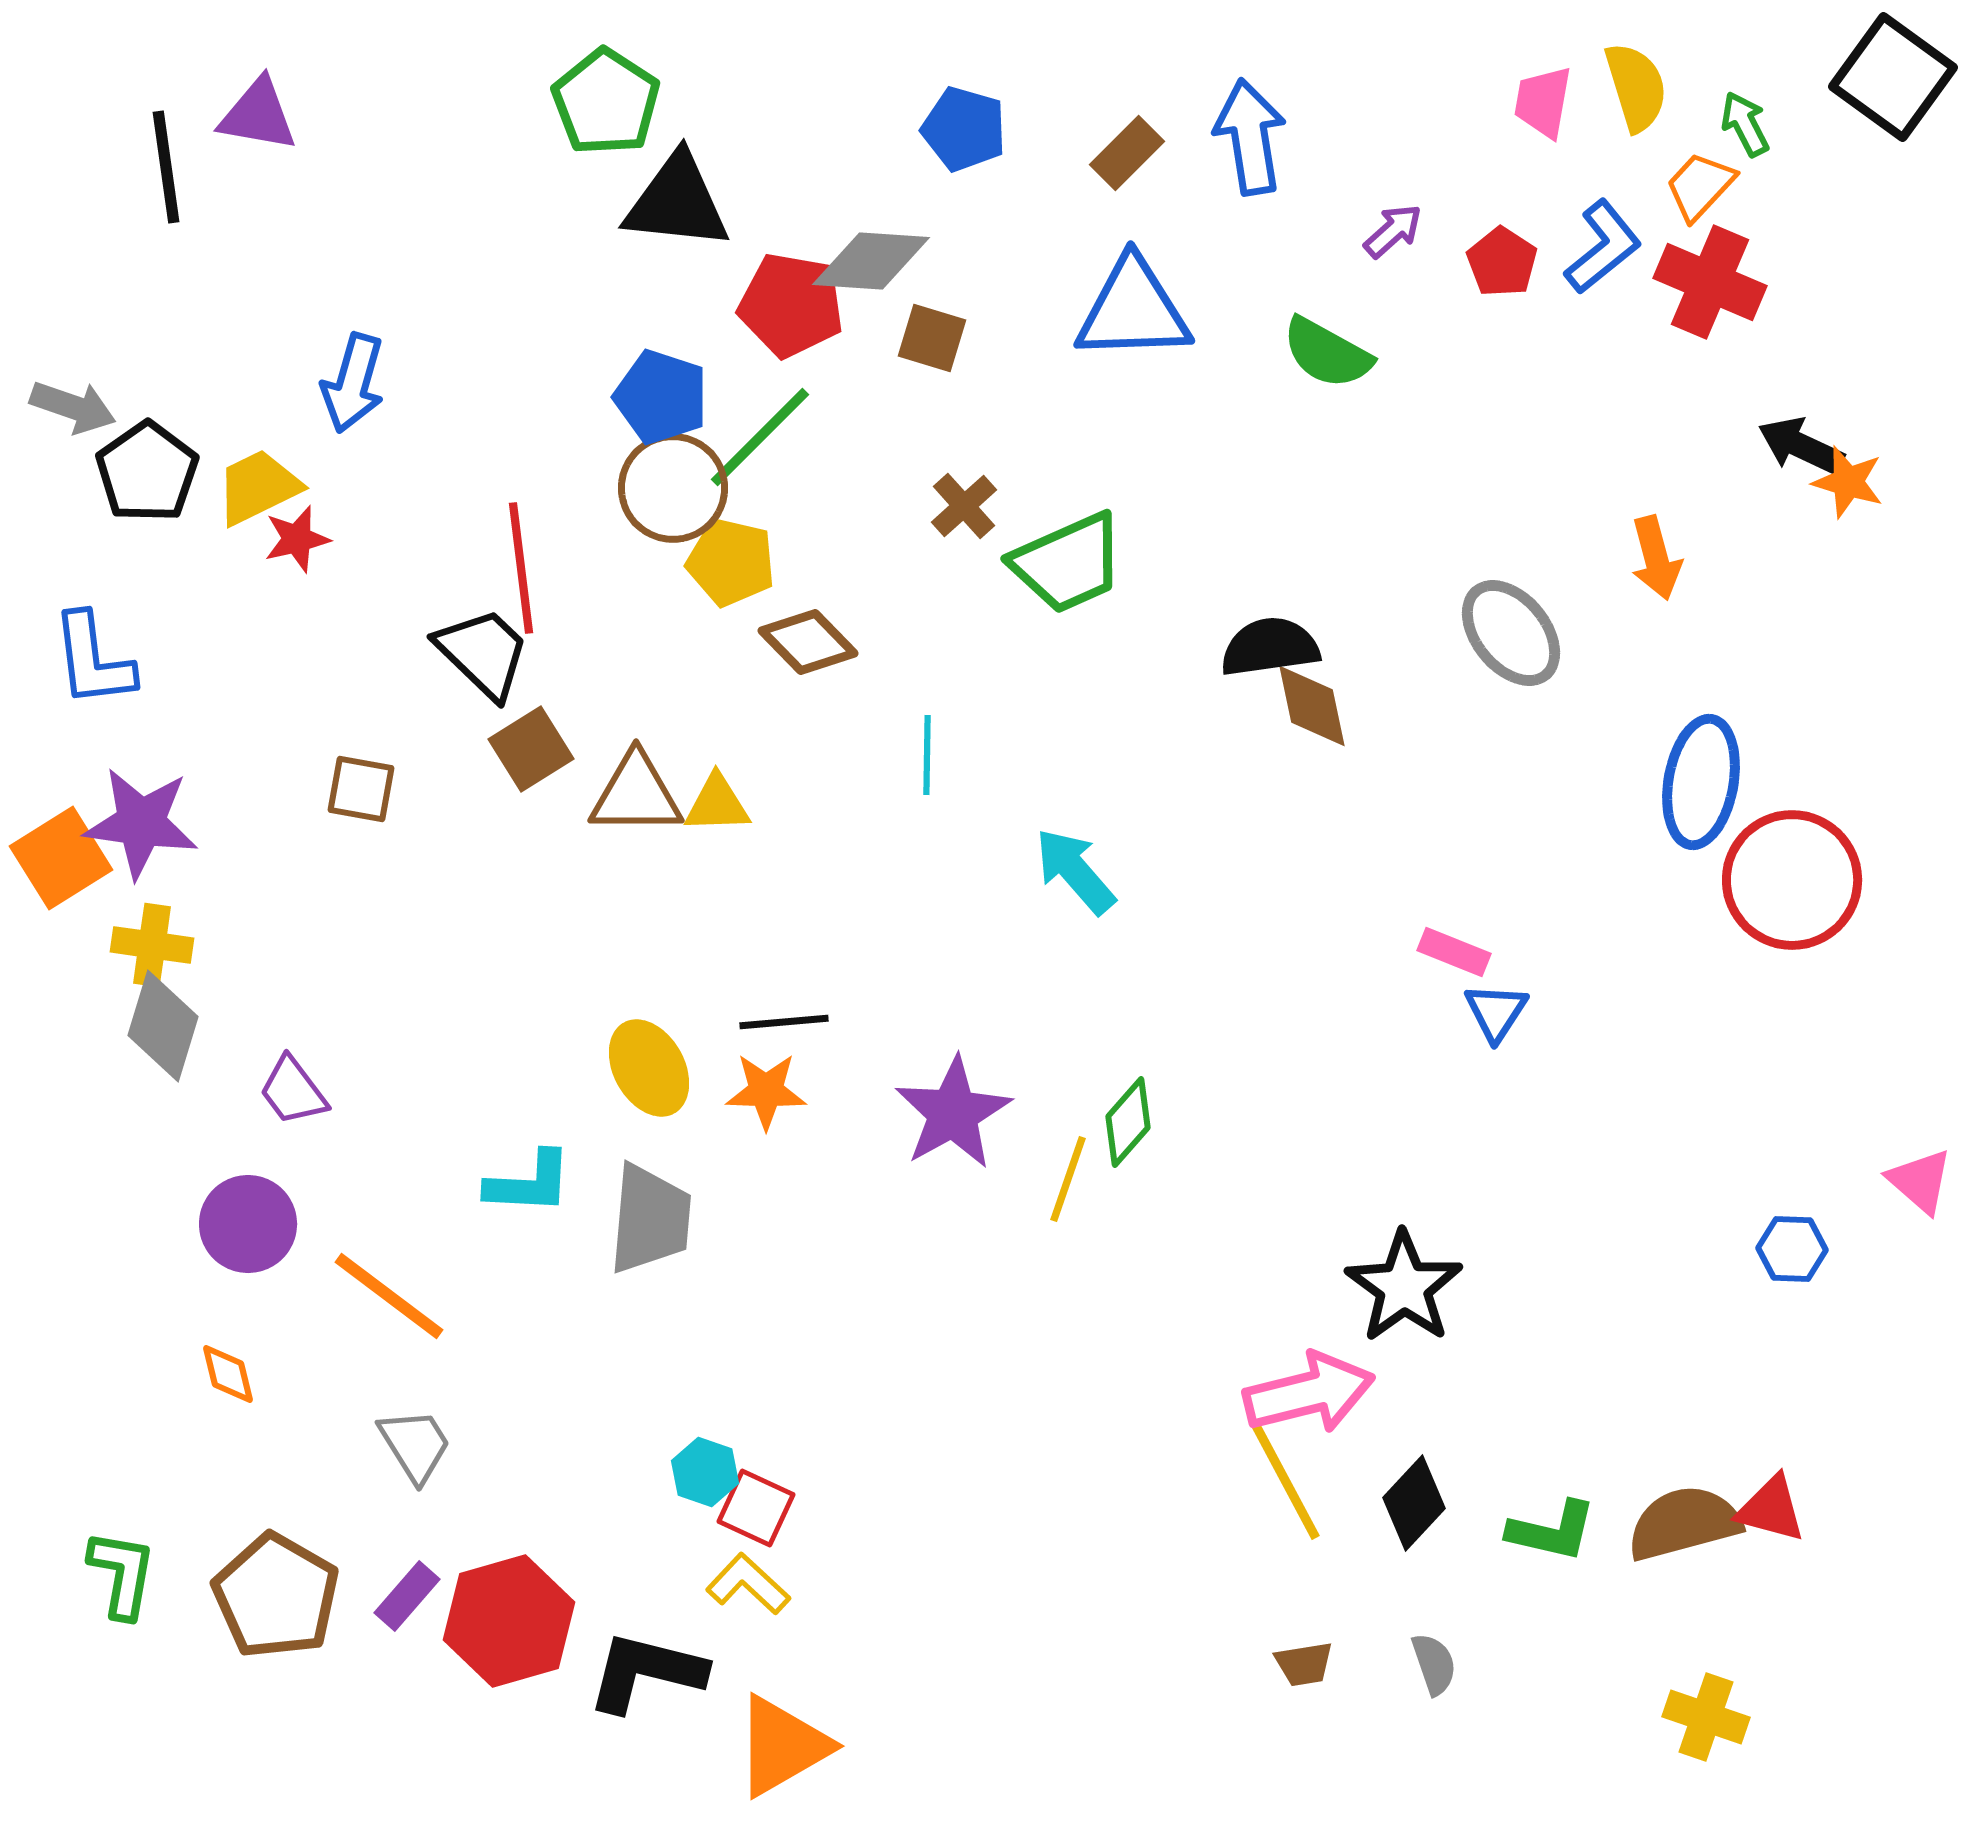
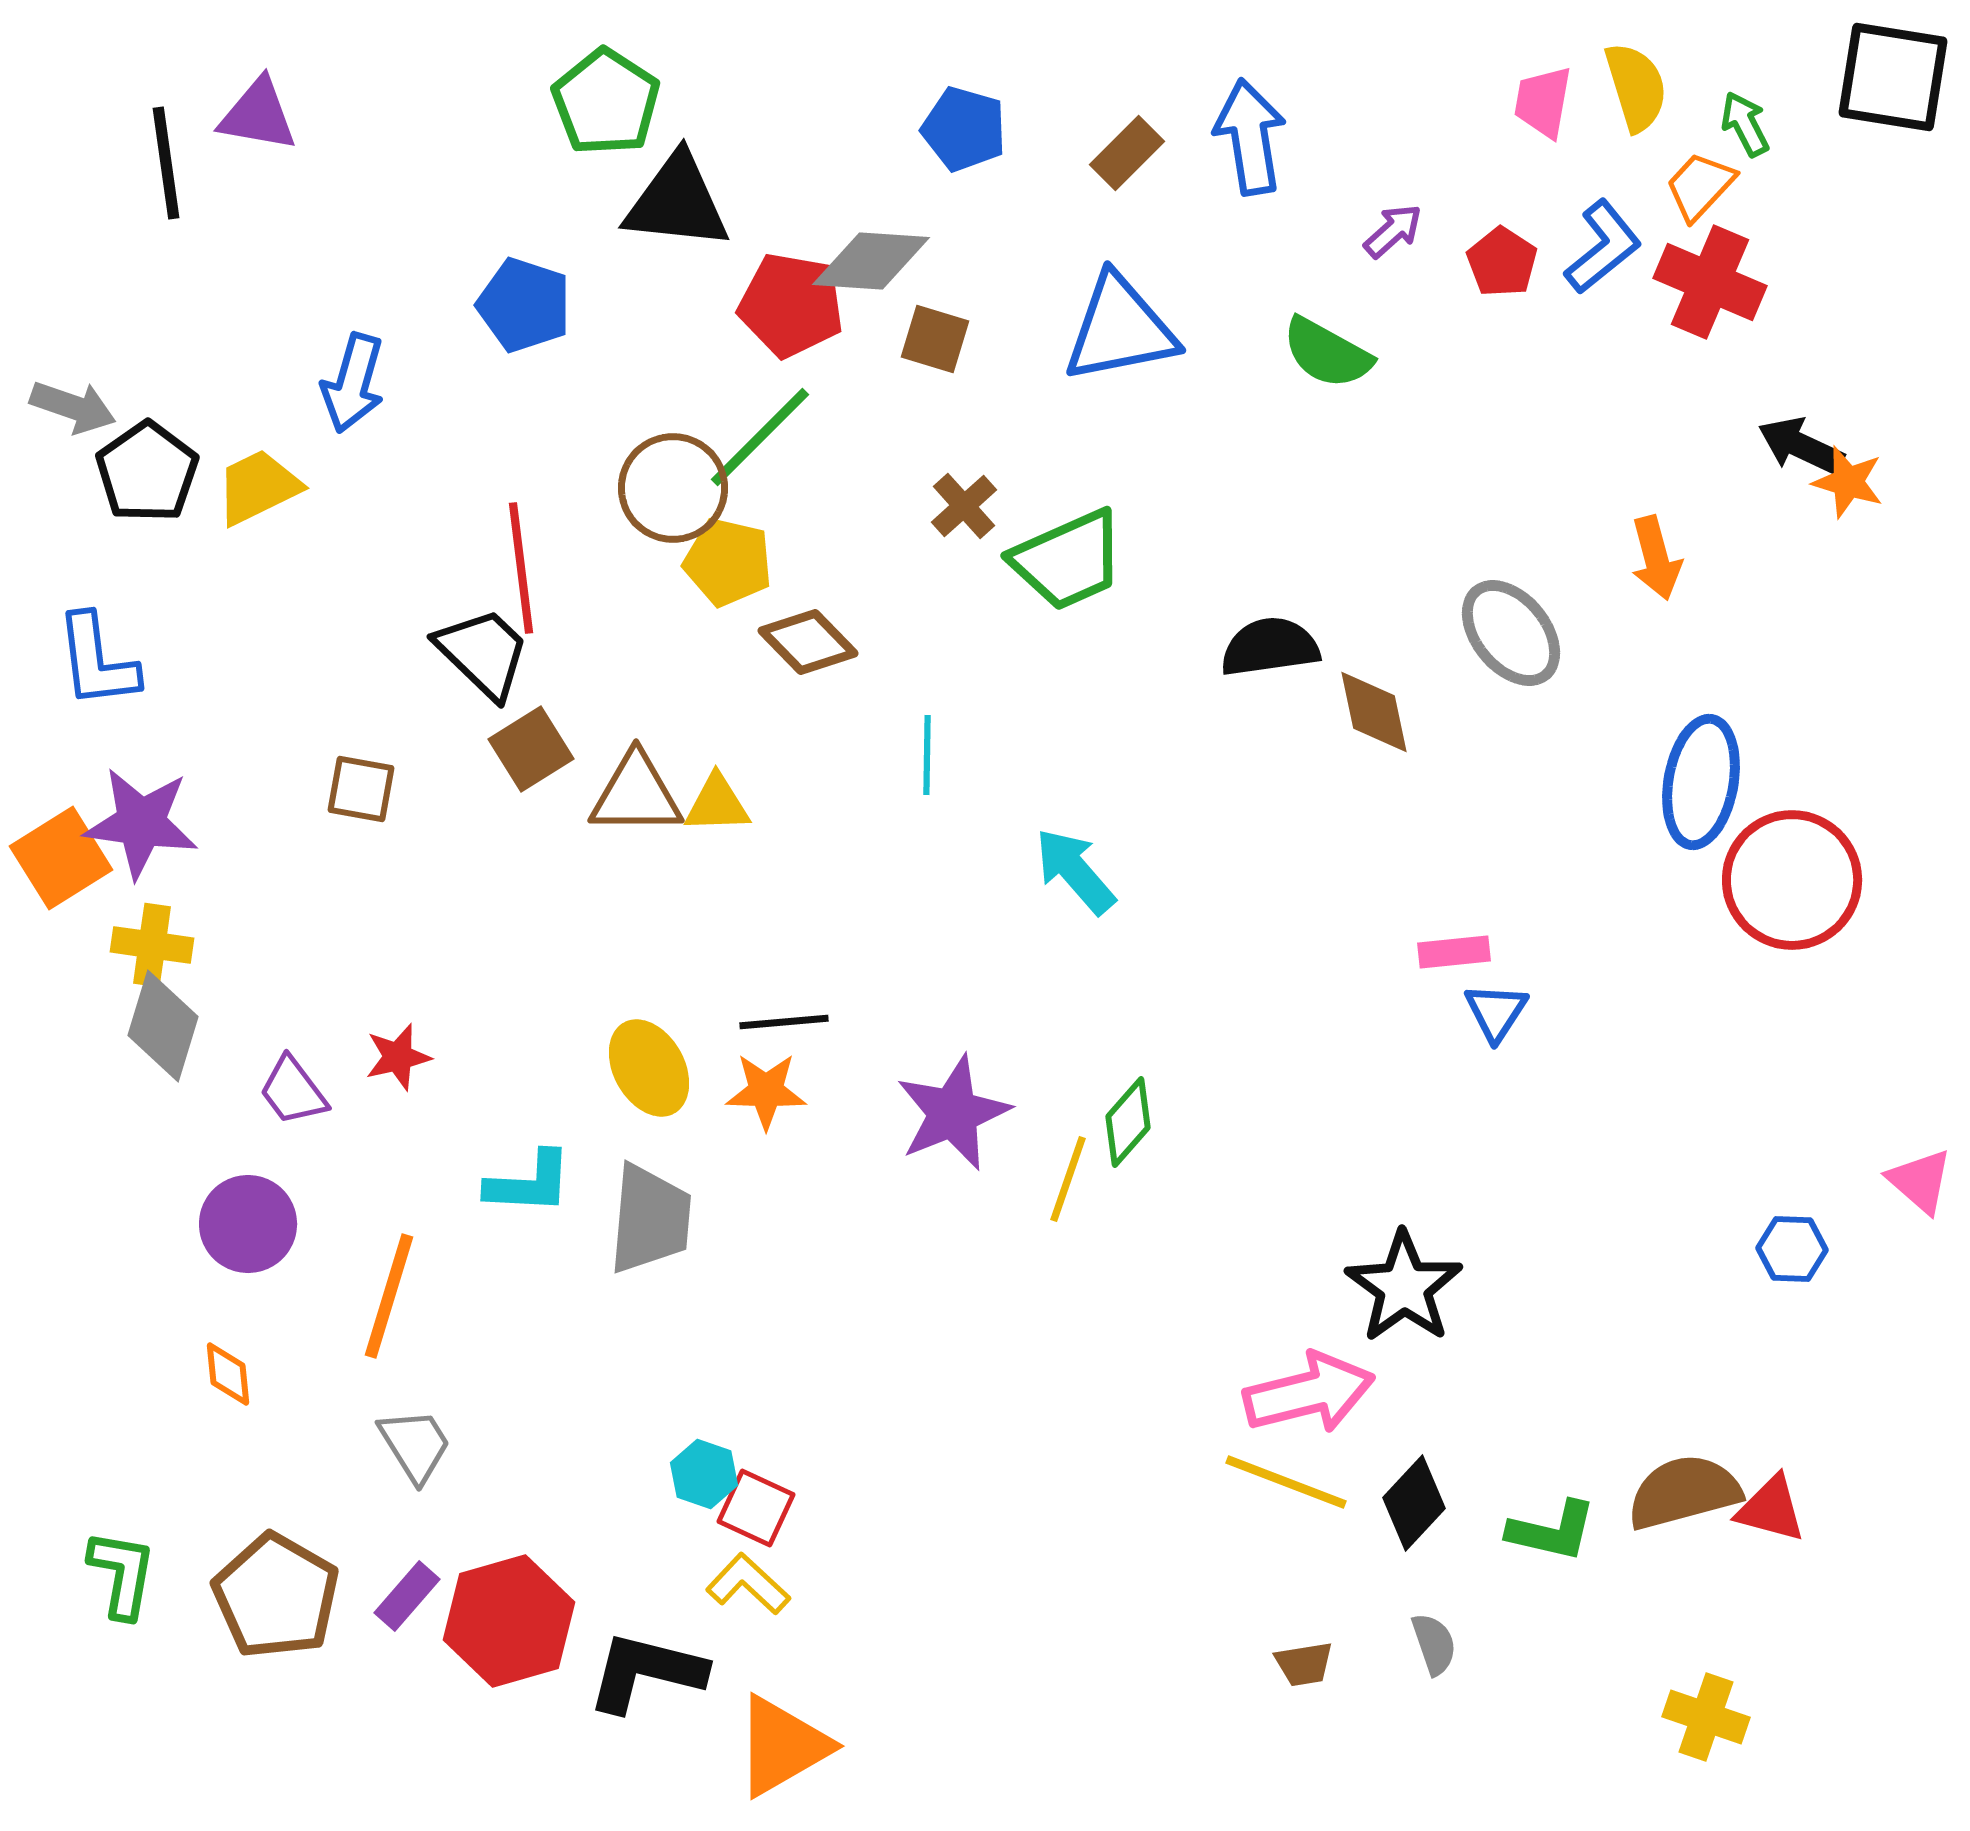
black square at (1893, 77): rotated 27 degrees counterclockwise
black line at (166, 167): moved 4 px up
blue triangle at (1133, 310): moved 13 px left, 19 px down; rotated 9 degrees counterclockwise
brown square at (932, 338): moved 3 px right, 1 px down
blue pentagon at (661, 397): moved 137 px left, 92 px up
red star at (297, 539): moved 101 px right, 518 px down
yellow pentagon at (731, 562): moved 3 px left
green trapezoid at (1068, 563): moved 3 px up
blue L-shape at (93, 660): moved 4 px right, 1 px down
brown diamond at (1312, 706): moved 62 px right, 6 px down
pink rectangle at (1454, 952): rotated 28 degrees counterclockwise
purple star at (953, 1113): rotated 7 degrees clockwise
orange line at (389, 1296): rotated 70 degrees clockwise
orange diamond at (228, 1374): rotated 8 degrees clockwise
cyan hexagon at (705, 1472): moved 1 px left, 2 px down
yellow line at (1286, 1482): rotated 41 degrees counterclockwise
brown semicircle at (1684, 1523): moved 31 px up
gray semicircle at (1434, 1664): moved 20 px up
